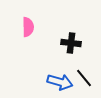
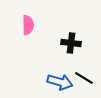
pink semicircle: moved 2 px up
black line: rotated 18 degrees counterclockwise
